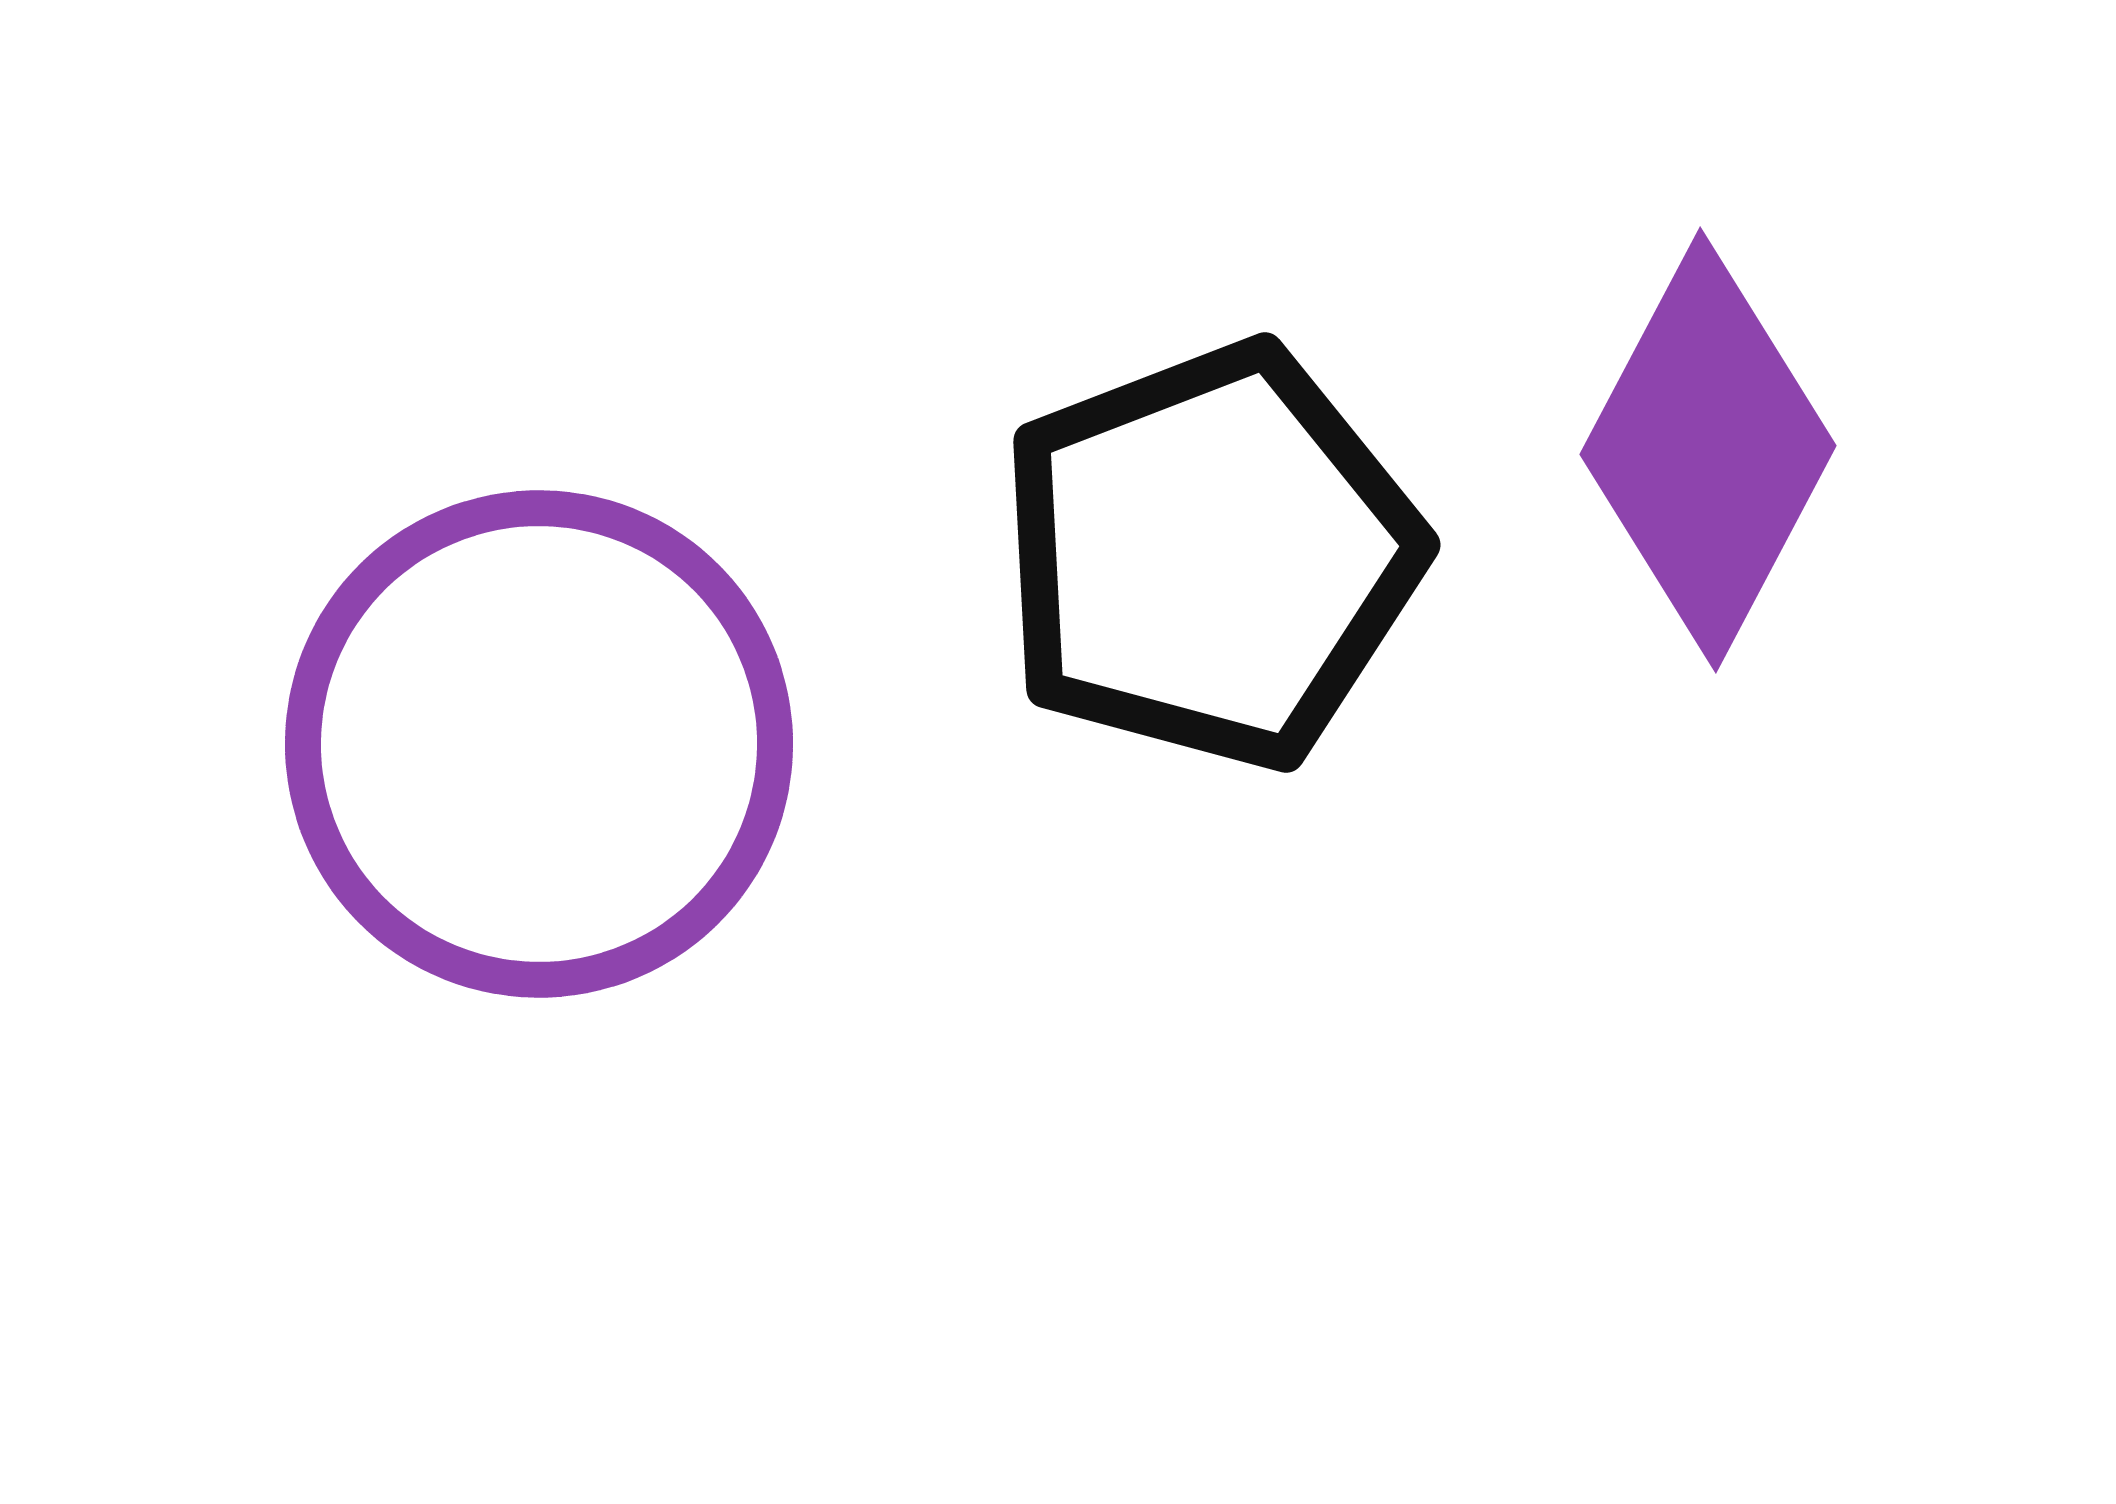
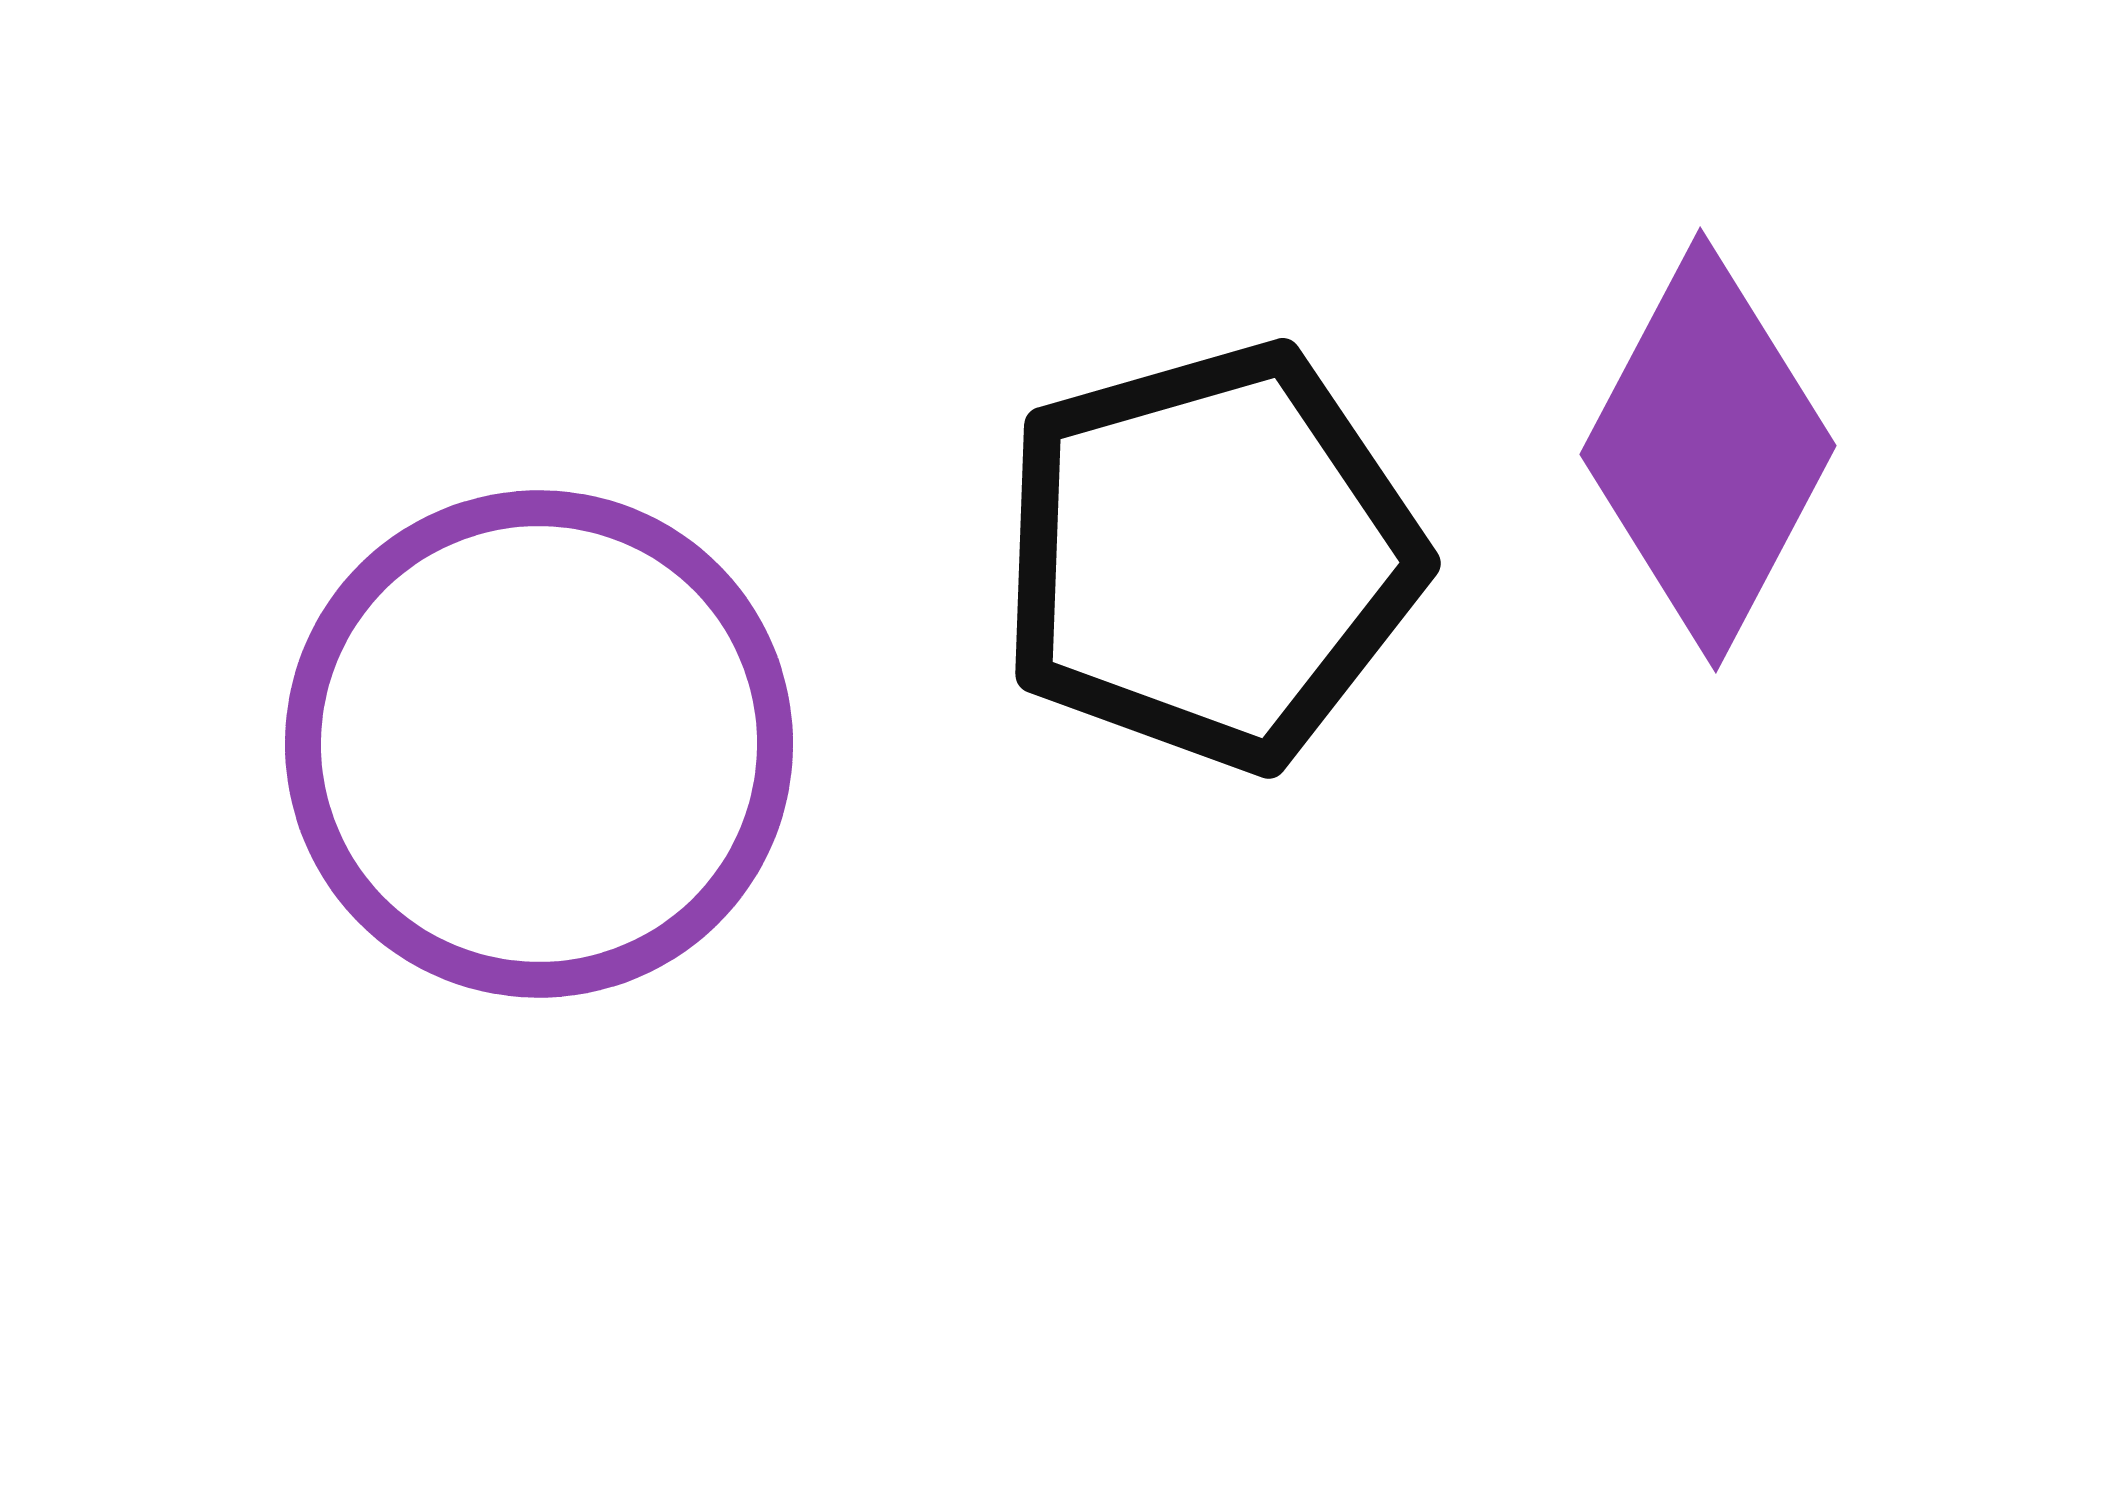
black pentagon: rotated 5 degrees clockwise
